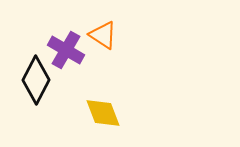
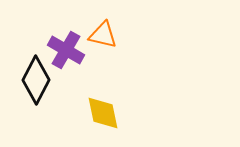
orange triangle: rotated 20 degrees counterclockwise
yellow diamond: rotated 9 degrees clockwise
